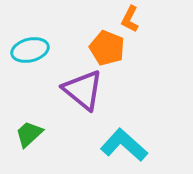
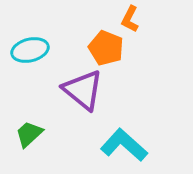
orange pentagon: moved 1 px left
